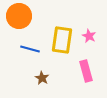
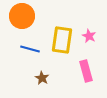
orange circle: moved 3 px right
